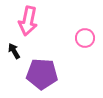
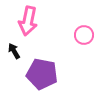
pink circle: moved 1 px left, 3 px up
purple pentagon: rotated 8 degrees clockwise
